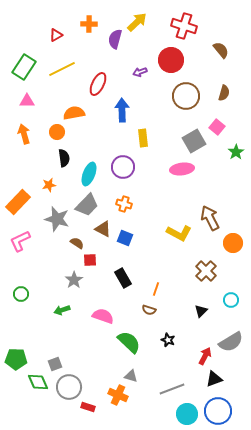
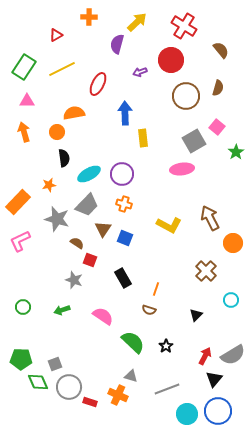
orange cross at (89, 24): moved 7 px up
red cross at (184, 26): rotated 15 degrees clockwise
purple semicircle at (115, 39): moved 2 px right, 5 px down
brown semicircle at (224, 93): moved 6 px left, 5 px up
blue arrow at (122, 110): moved 3 px right, 3 px down
orange arrow at (24, 134): moved 2 px up
purple circle at (123, 167): moved 1 px left, 7 px down
cyan ellipse at (89, 174): rotated 40 degrees clockwise
brown triangle at (103, 229): rotated 36 degrees clockwise
yellow L-shape at (179, 233): moved 10 px left, 8 px up
red square at (90, 260): rotated 24 degrees clockwise
gray star at (74, 280): rotated 18 degrees counterclockwise
green circle at (21, 294): moved 2 px right, 13 px down
black triangle at (201, 311): moved 5 px left, 4 px down
pink semicircle at (103, 316): rotated 15 degrees clockwise
black star at (168, 340): moved 2 px left, 6 px down; rotated 16 degrees clockwise
green semicircle at (129, 342): moved 4 px right
gray semicircle at (231, 342): moved 2 px right, 13 px down
green pentagon at (16, 359): moved 5 px right
black triangle at (214, 379): rotated 30 degrees counterclockwise
gray line at (172, 389): moved 5 px left
red rectangle at (88, 407): moved 2 px right, 5 px up
